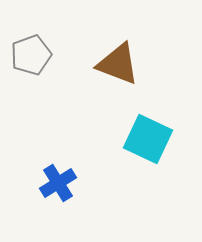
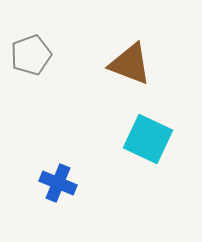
brown triangle: moved 12 px right
blue cross: rotated 36 degrees counterclockwise
